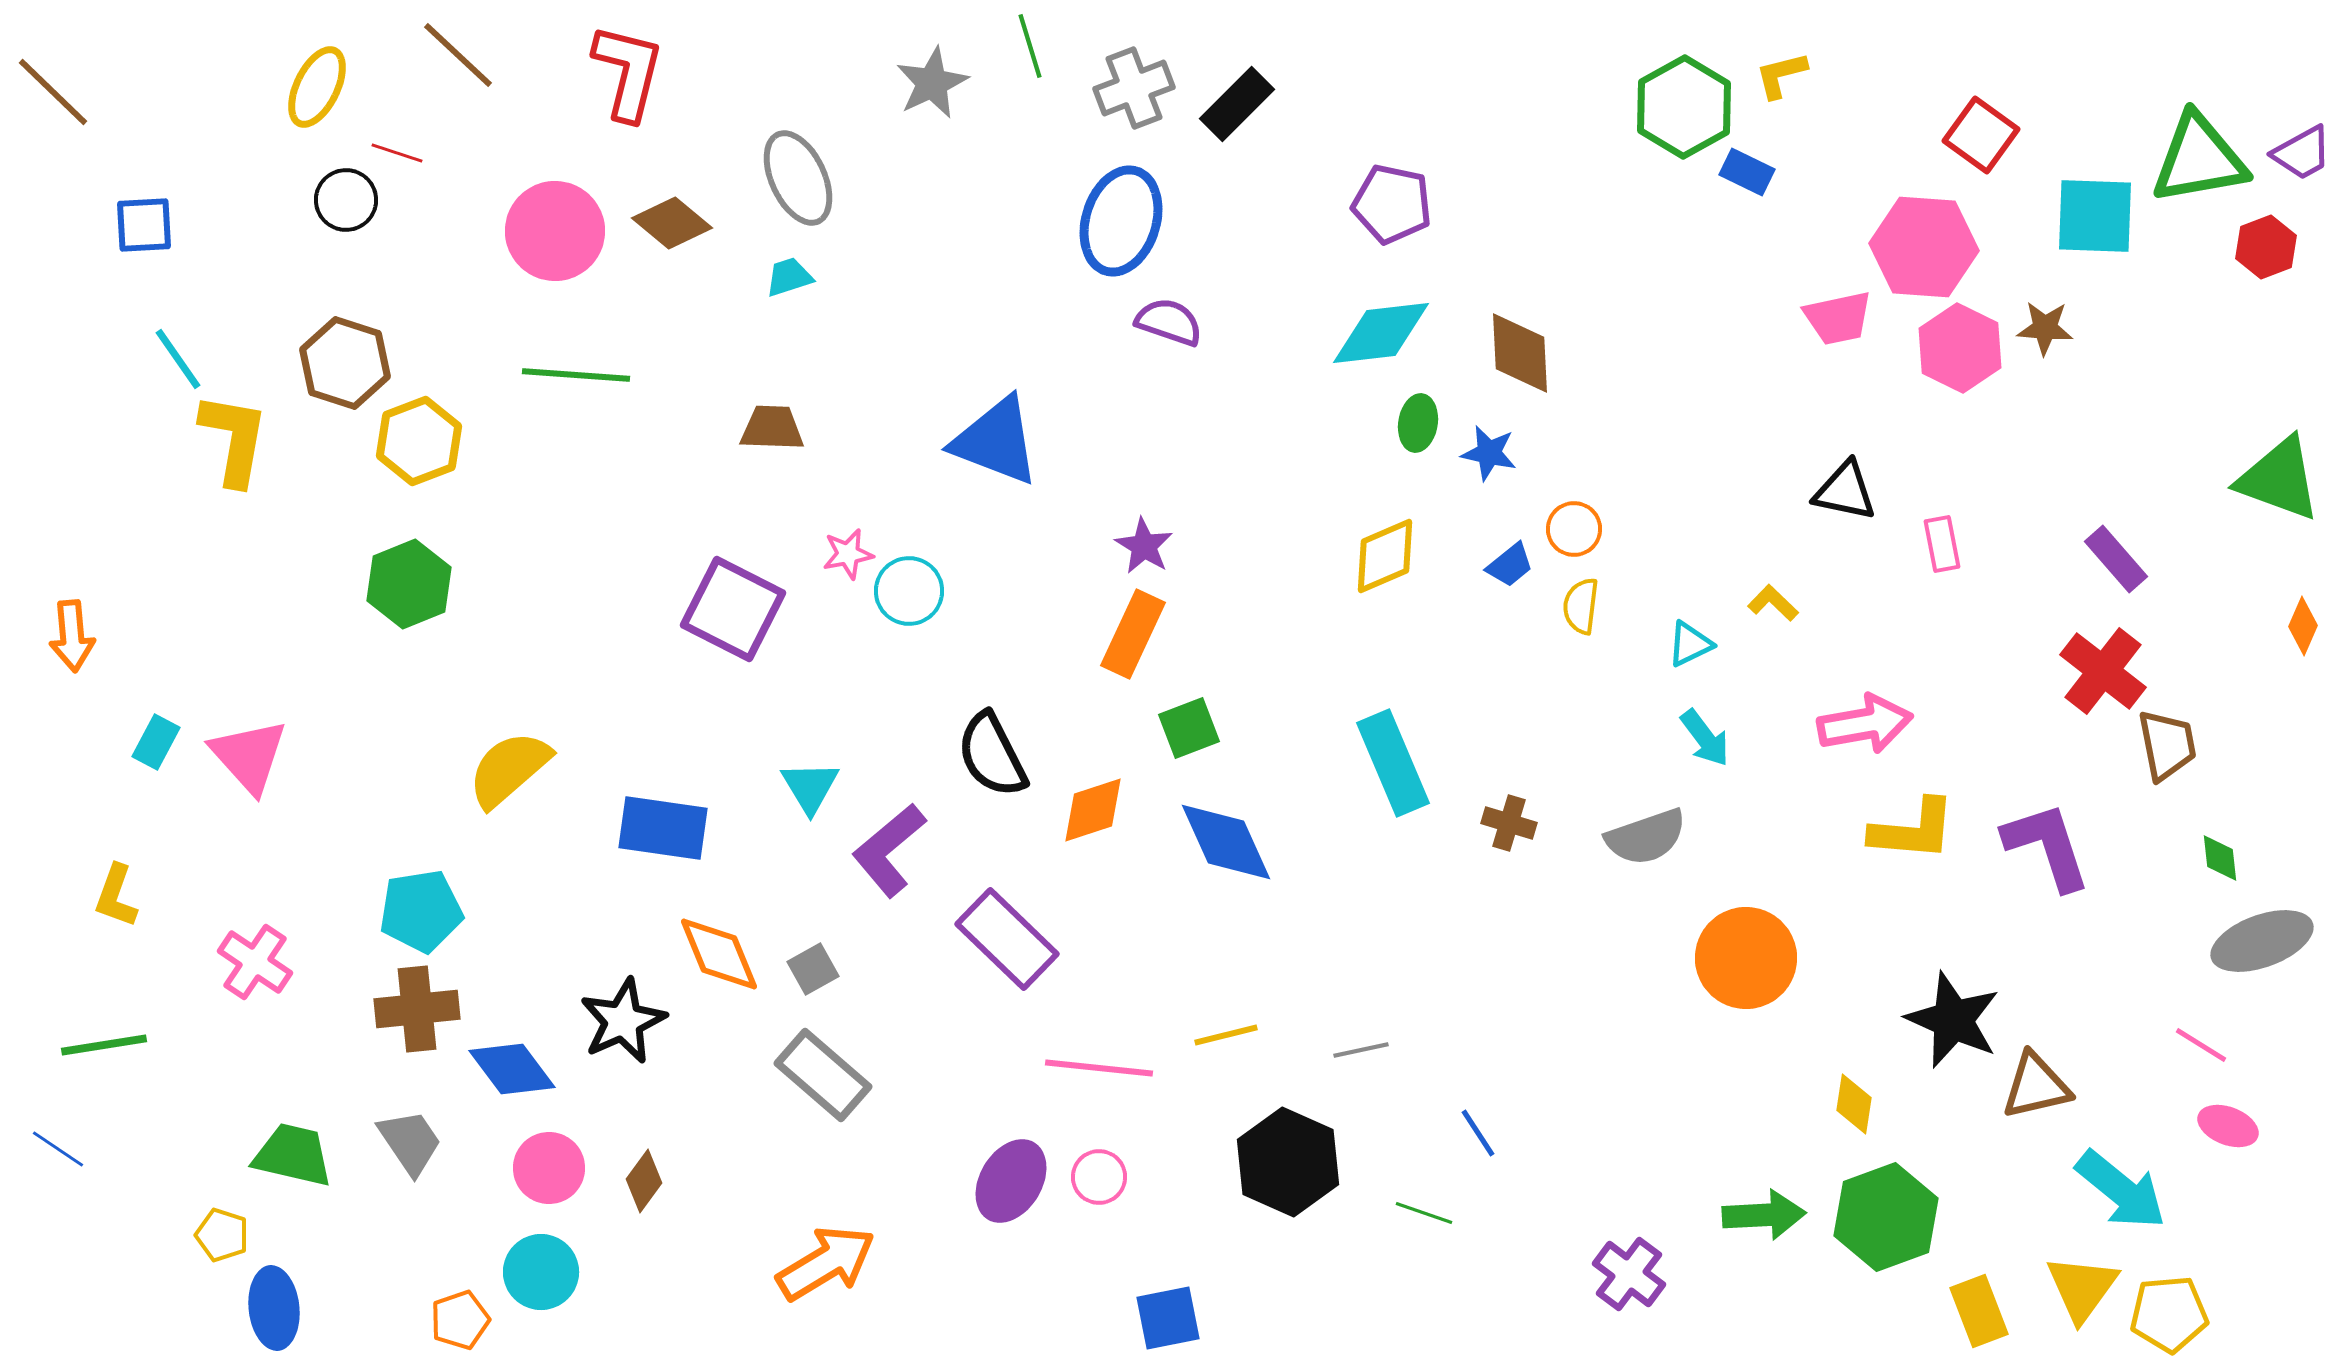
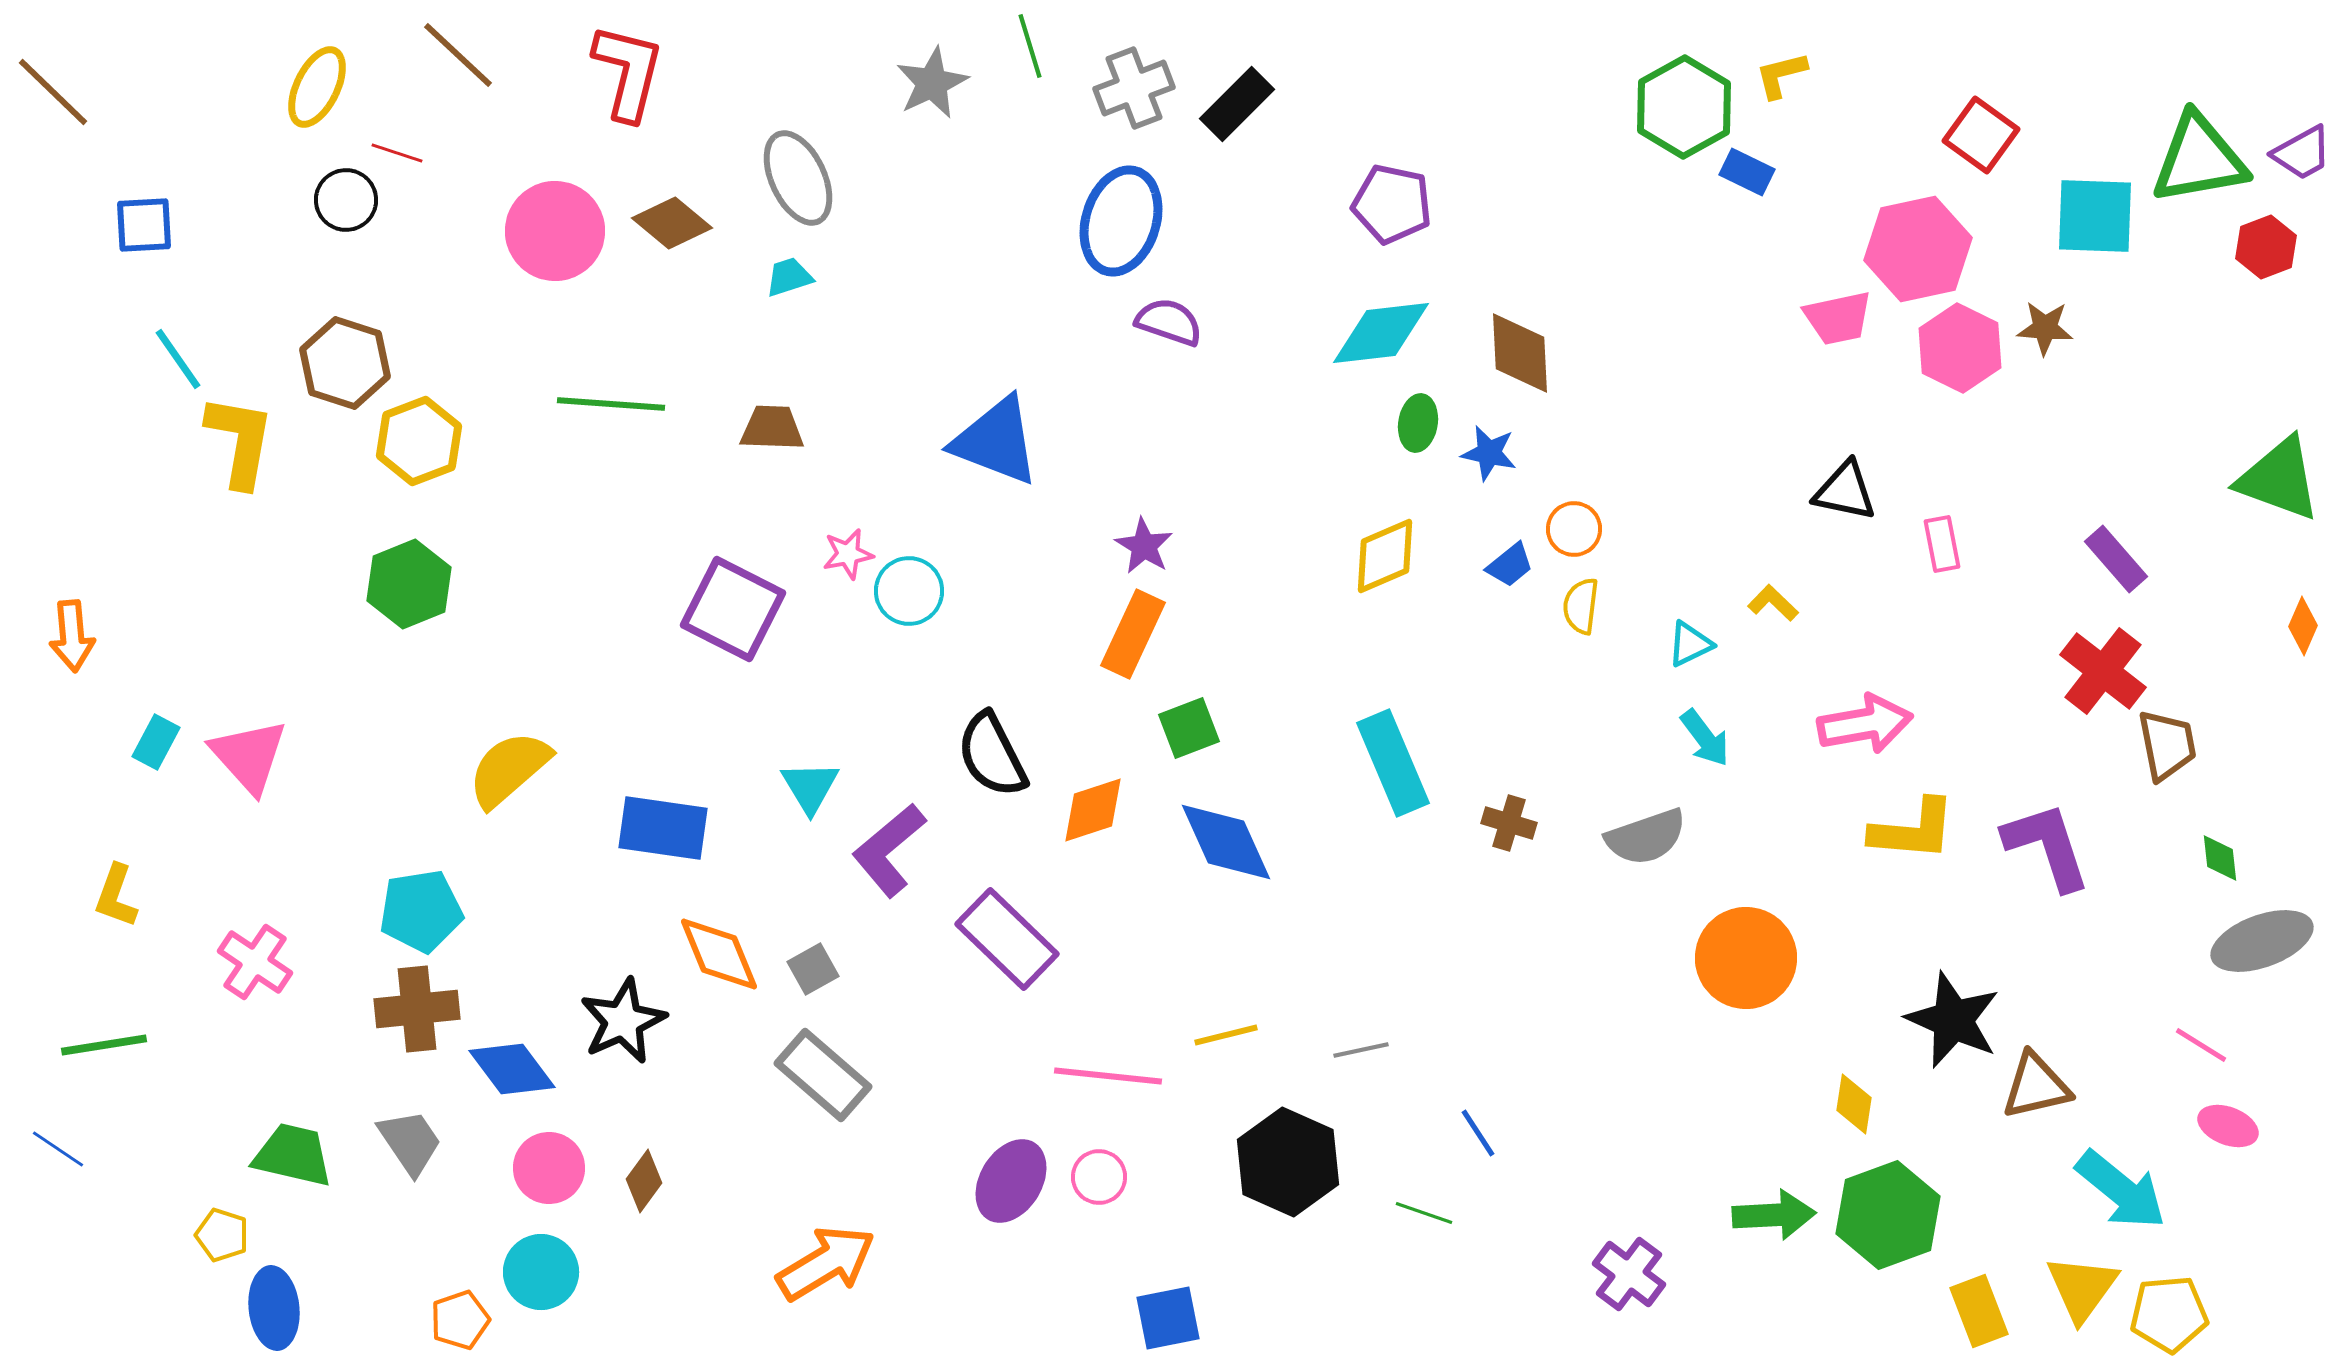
pink hexagon at (1924, 247): moved 6 px left, 2 px down; rotated 16 degrees counterclockwise
green line at (576, 375): moved 35 px right, 29 px down
yellow L-shape at (234, 439): moved 6 px right, 2 px down
pink line at (1099, 1068): moved 9 px right, 8 px down
green arrow at (1764, 1215): moved 10 px right
green hexagon at (1886, 1217): moved 2 px right, 2 px up
